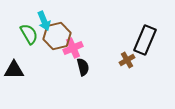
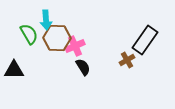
cyan arrow: moved 2 px right, 1 px up; rotated 18 degrees clockwise
brown hexagon: moved 2 px down; rotated 16 degrees clockwise
black rectangle: rotated 12 degrees clockwise
pink cross: moved 2 px right, 2 px up
black semicircle: rotated 18 degrees counterclockwise
